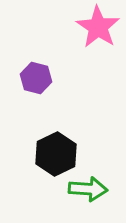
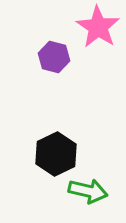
purple hexagon: moved 18 px right, 21 px up
green arrow: moved 2 px down; rotated 9 degrees clockwise
